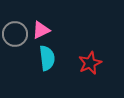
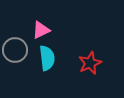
gray circle: moved 16 px down
